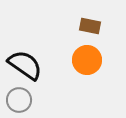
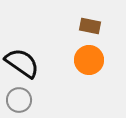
orange circle: moved 2 px right
black semicircle: moved 3 px left, 2 px up
